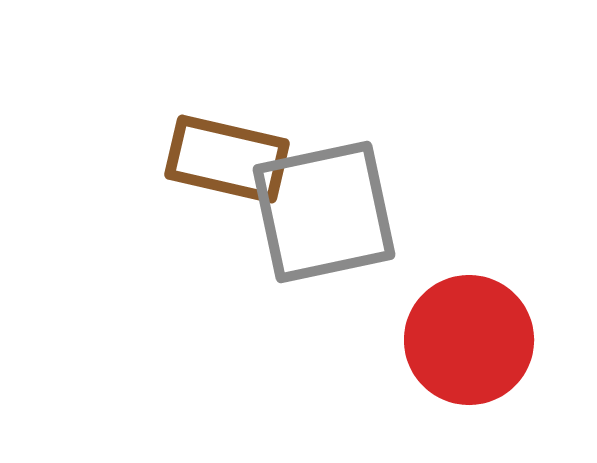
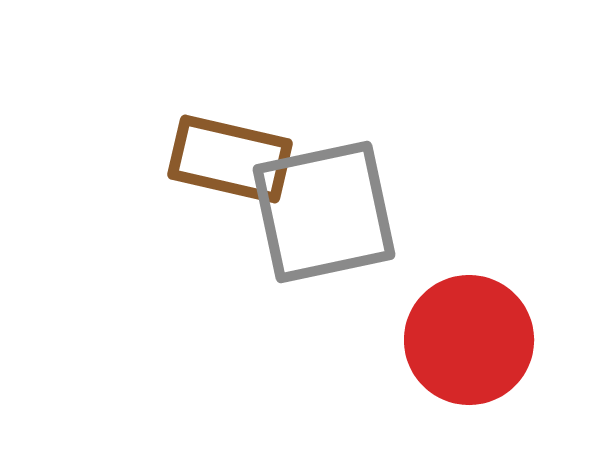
brown rectangle: moved 3 px right
